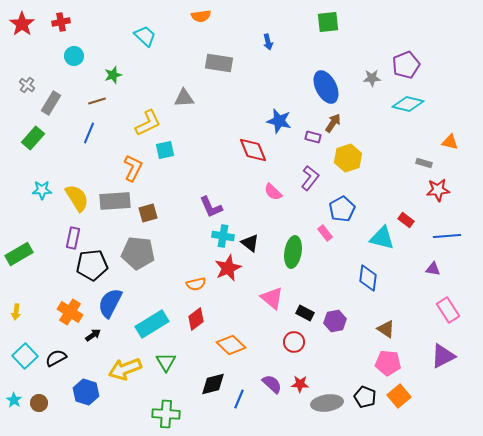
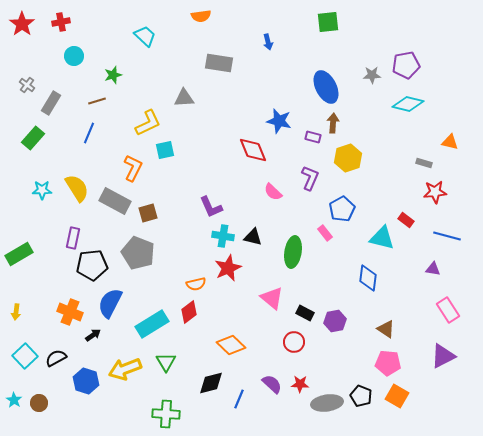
purple pentagon at (406, 65): rotated 12 degrees clockwise
gray star at (372, 78): moved 3 px up
brown arrow at (333, 123): rotated 30 degrees counterclockwise
purple L-shape at (310, 178): rotated 15 degrees counterclockwise
red star at (438, 190): moved 3 px left, 2 px down
yellow semicircle at (77, 198): moved 10 px up
gray rectangle at (115, 201): rotated 32 degrees clockwise
blue line at (447, 236): rotated 20 degrees clockwise
black triangle at (250, 243): moved 3 px right, 6 px up; rotated 24 degrees counterclockwise
gray pentagon at (138, 253): rotated 16 degrees clockwise
orange cross at (70, 312): rotated 10 degrees counterclockwise
red diamond at (196, 319): moved 7 px left, 7 px up
black diamond at (213, 384): moved 2 px left, 1 px up
blue hexagon at (86, 392): moved 11 px up
orange square at (399, 396): moved 2 px left; rotated 20 degrees counterclockwise
black pentagon at (365, 397): moved 4 px left, 1 px up
